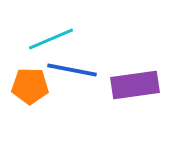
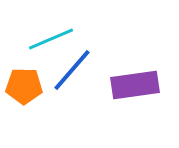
blue line: rotated 60 degrees counterclockwise
orange pentagon: moved 6 px left
